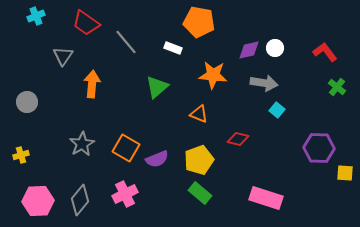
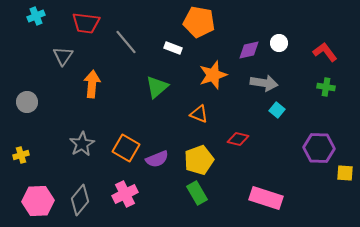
red trapezoid: rotated 28 degrees counterclockwise
white circle: moved 4 px right, 5 px up
orange star: rotated 24 degrees counterclockwise
green cross: moved 11 px left; rotated 30 degrees counterclockwise
green rectangle: moved 3 px left; rotated 20 degrees clockwise
